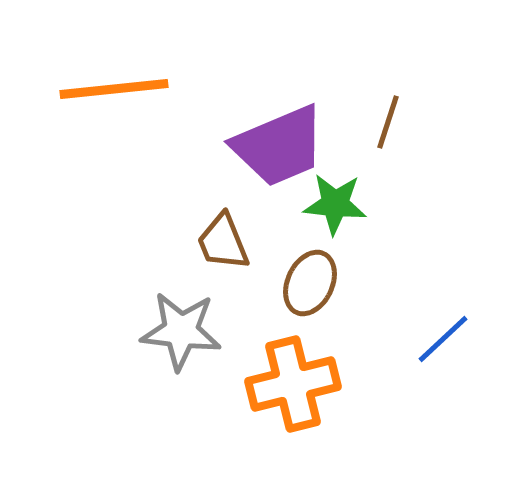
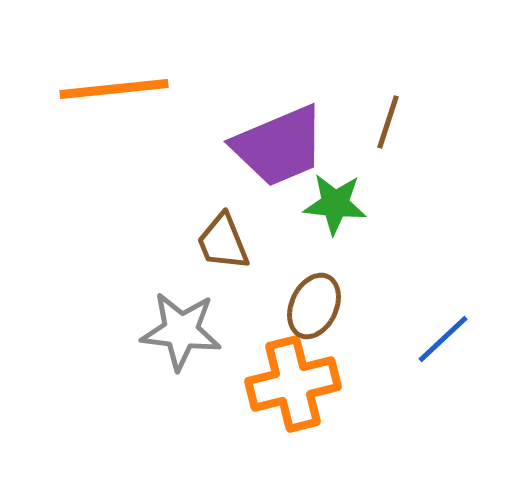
brown ellipse: moved 4 px right, 23 px down
